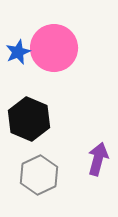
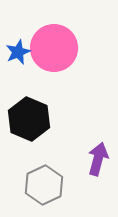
gray hexagon: moved 5 px right, 10 px down
